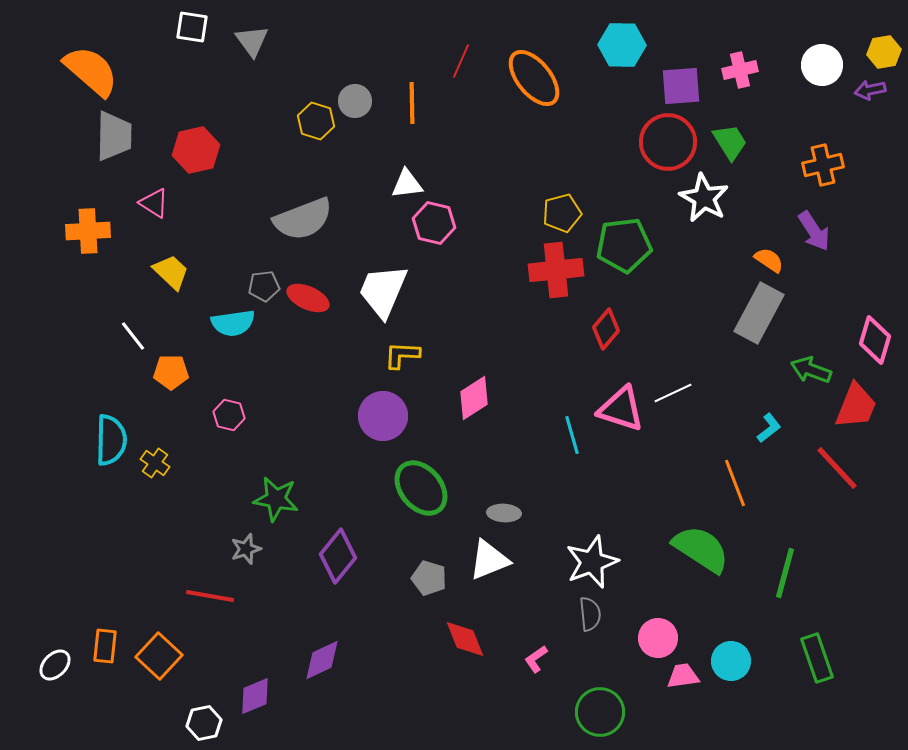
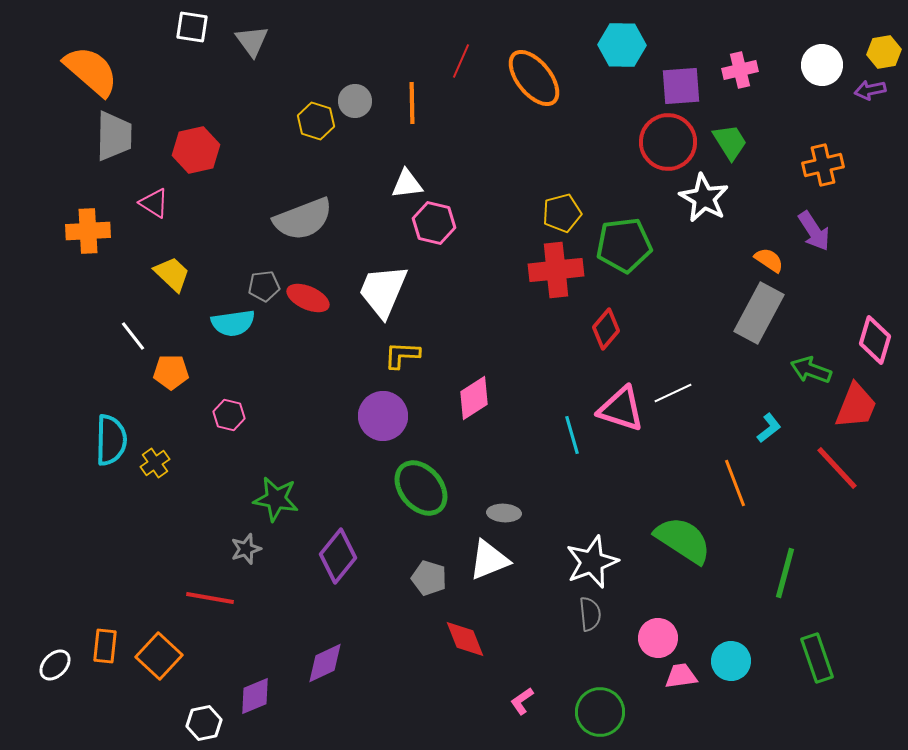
yellow trapezoid at (171, 272): moved 1 px right, 2 px down
yellow cross at (155, 463): rotated 20 degrees clockwise
green semicircle at (701, 549): moved 18 px left, 9 px up
red line at (210, 596): moved 2 px down
pink L-shape at (536, 659): moved 14 px left, 42 px down
purple diamond at (322, 660): moved 3 px right, 3 px down
pink trapezoid at (683, 676): moved 2 px left
